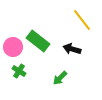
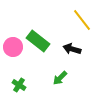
green cross: moved 14 px down
